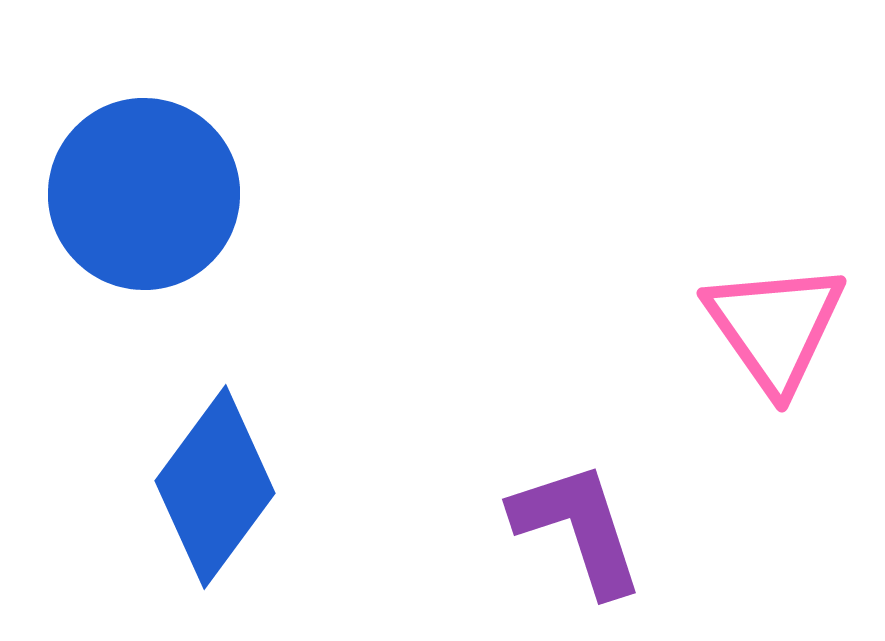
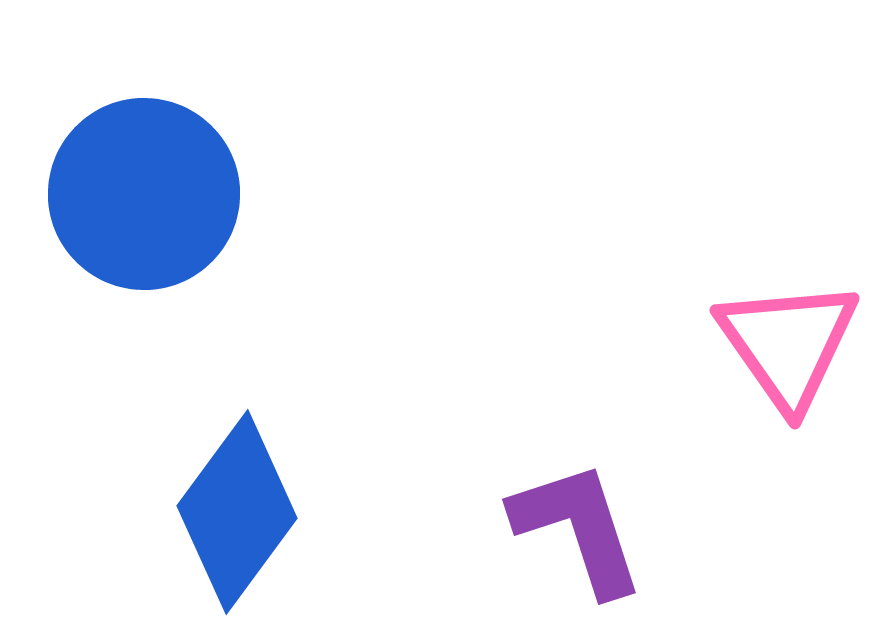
pink triangle: moved 13 px right, 17 px down
blue diamond: moved 22 px right, 25 px down
